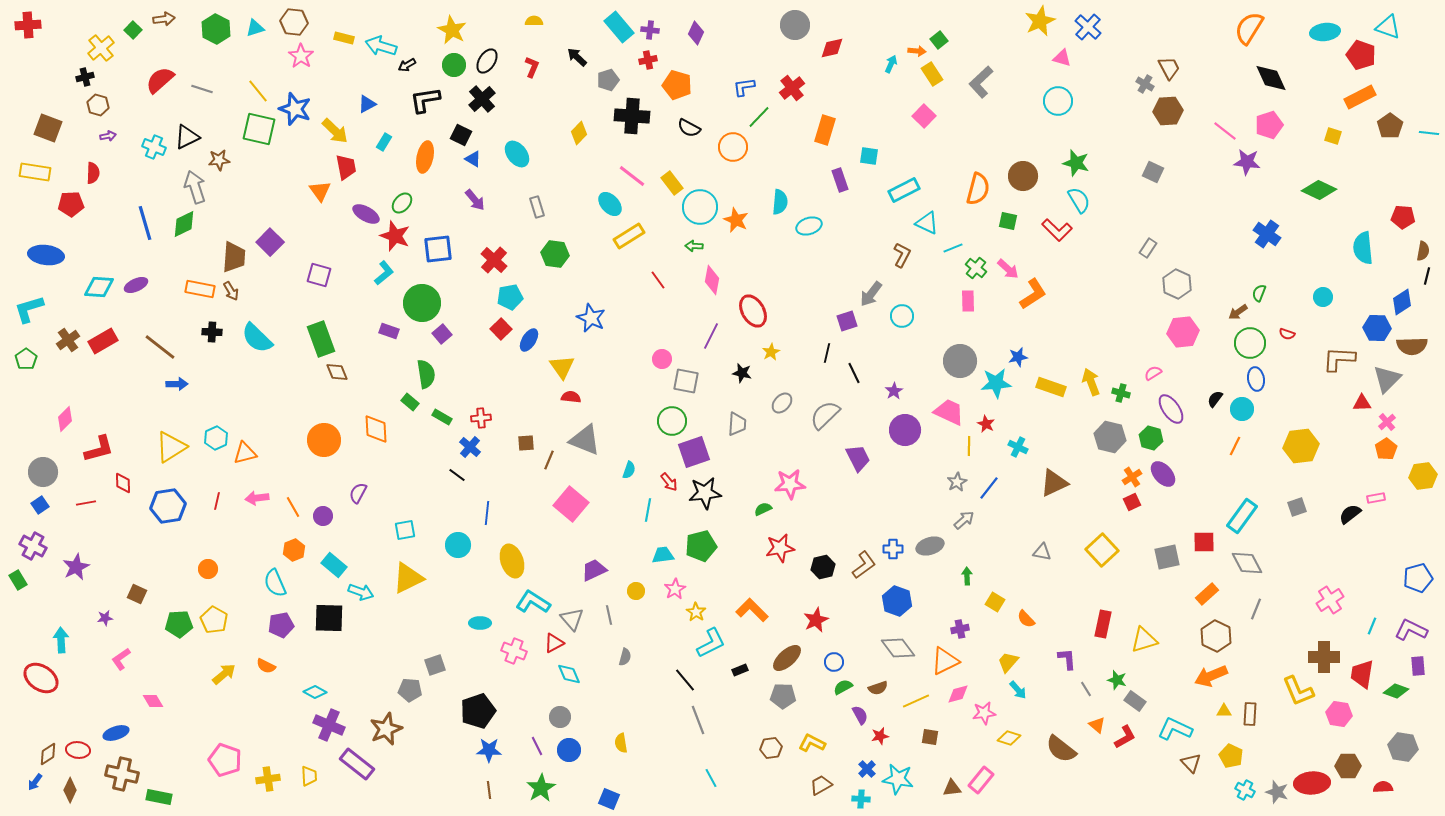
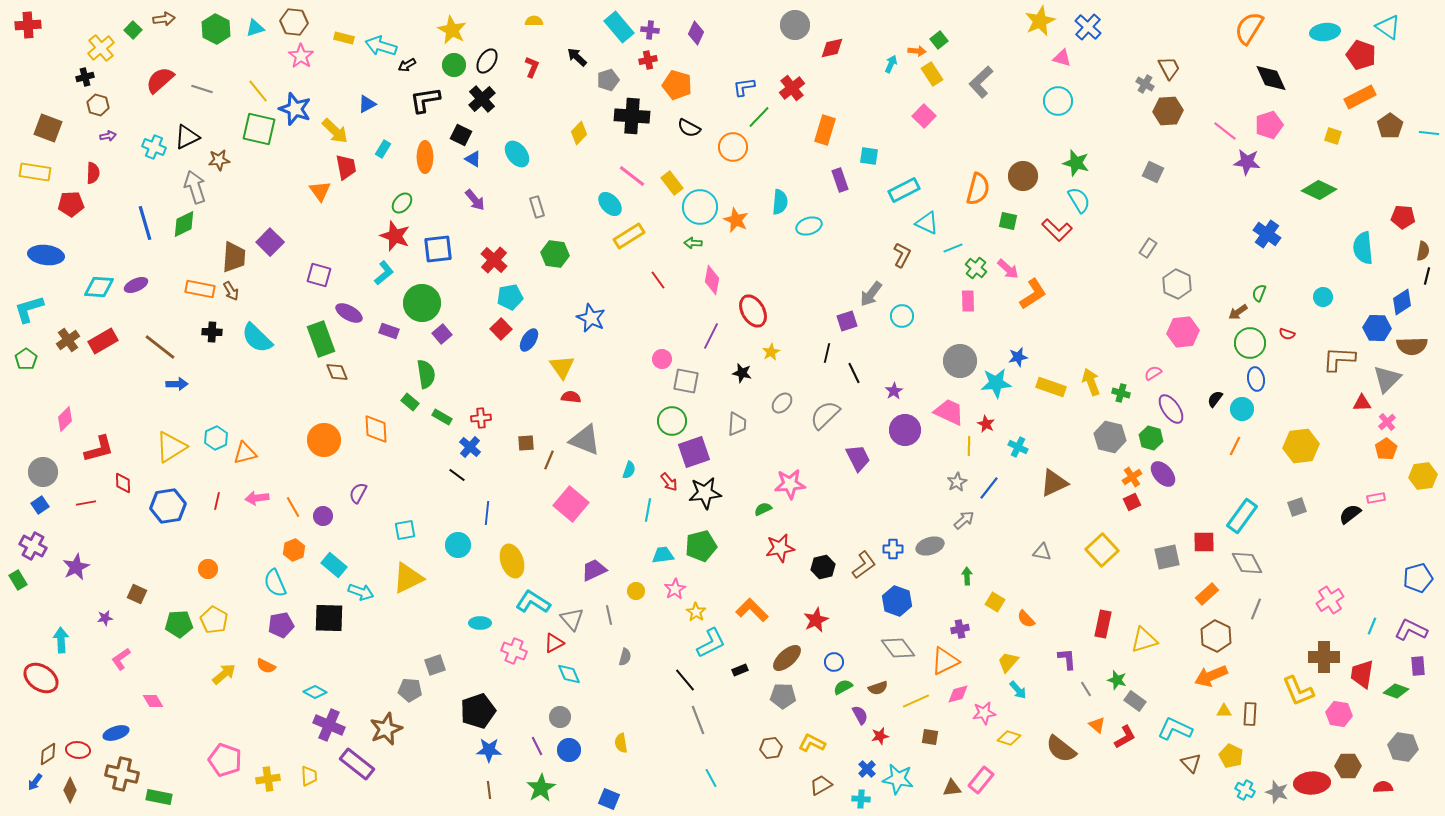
cyan triangle at (1388, 27): rotated 16 degrees clockwise
cyan rectangle at (384, 142): moved 1 px left, 7 px down
orange ellipse at (425, 157): rotated 12 degrees counterclockwise
purple ellipse at (366, 214): moved 17 px left, 99 px down
green arrow at (694, 246): moved 1 px left, 3 px up
